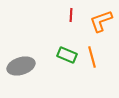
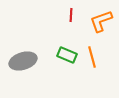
gray ellipse: moved 2 px right, 5 px up
